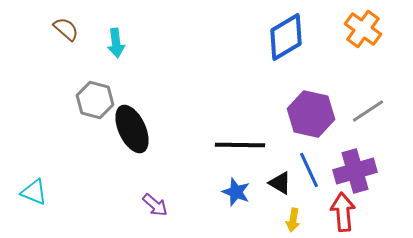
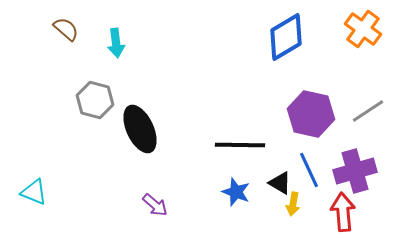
black ellipse: moved 8 px right
yellow arrow: moved 16 px up
